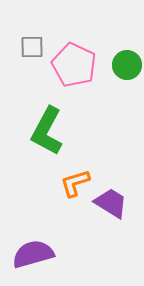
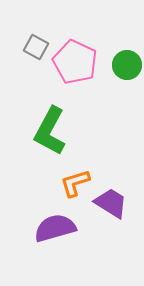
gray square: moved 4 px right; rotated 30 degrees clockwise
pink pentagon: moved 1 px right, 3 px up
green L-shape: moved 3 px right
purple semicircle: moved 22 px right, 26 px up
